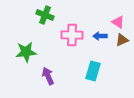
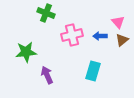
green cross: moved 1 px right, 2 px up
pink triangle: rotated 16 degrees clockwise
pink cross: rotated 15 degrees counterclockwise
brown triangle: rotated 16 degrees counterclockwise
purple arrow: moved 1 px left, 1 px up
